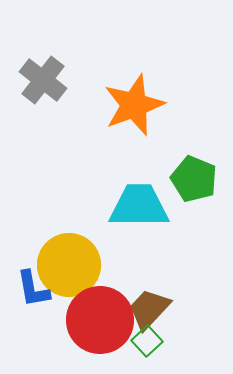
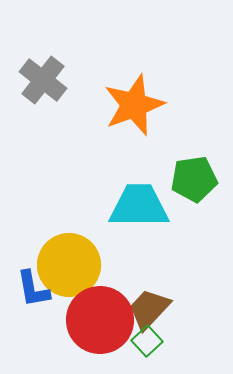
green pentagon: rotated 30 degrees counterclockwise
